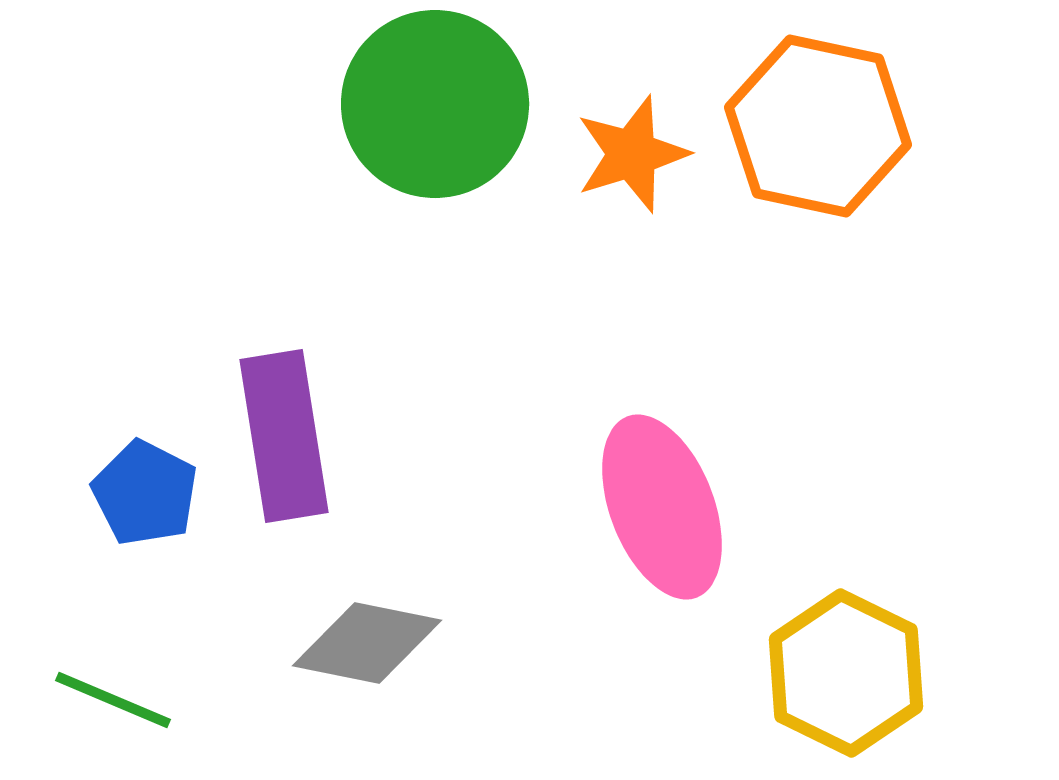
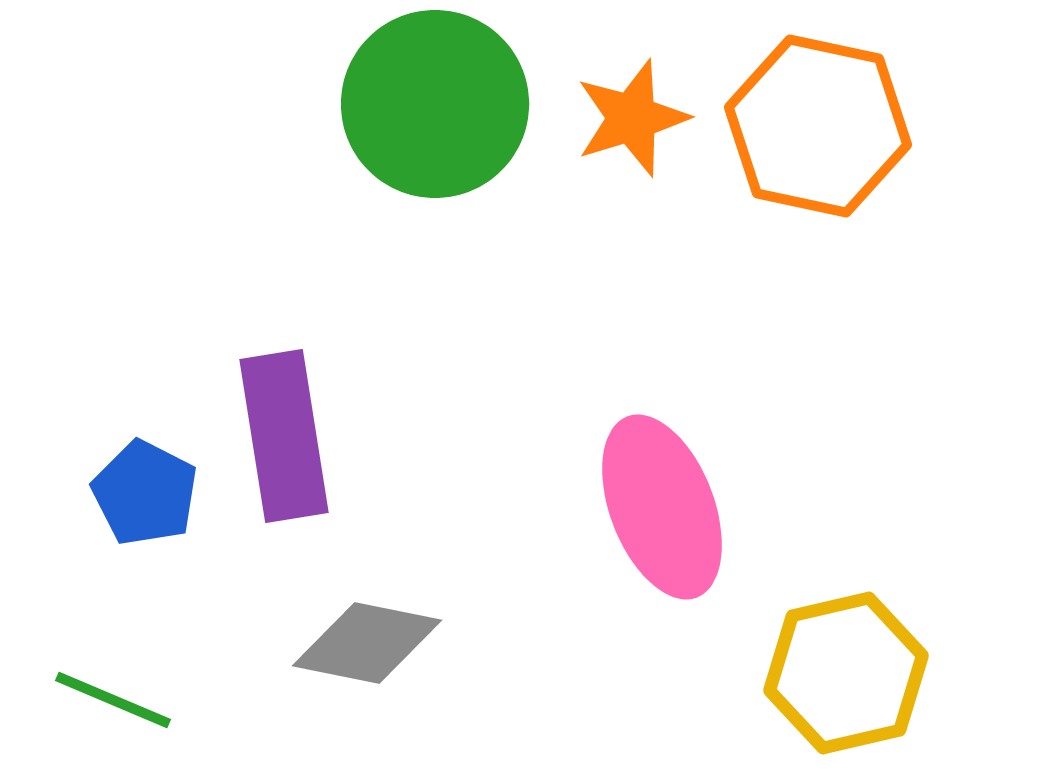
orange star: moved 36 px up
yellow hexagon: rotated 21 degrees clockwise
